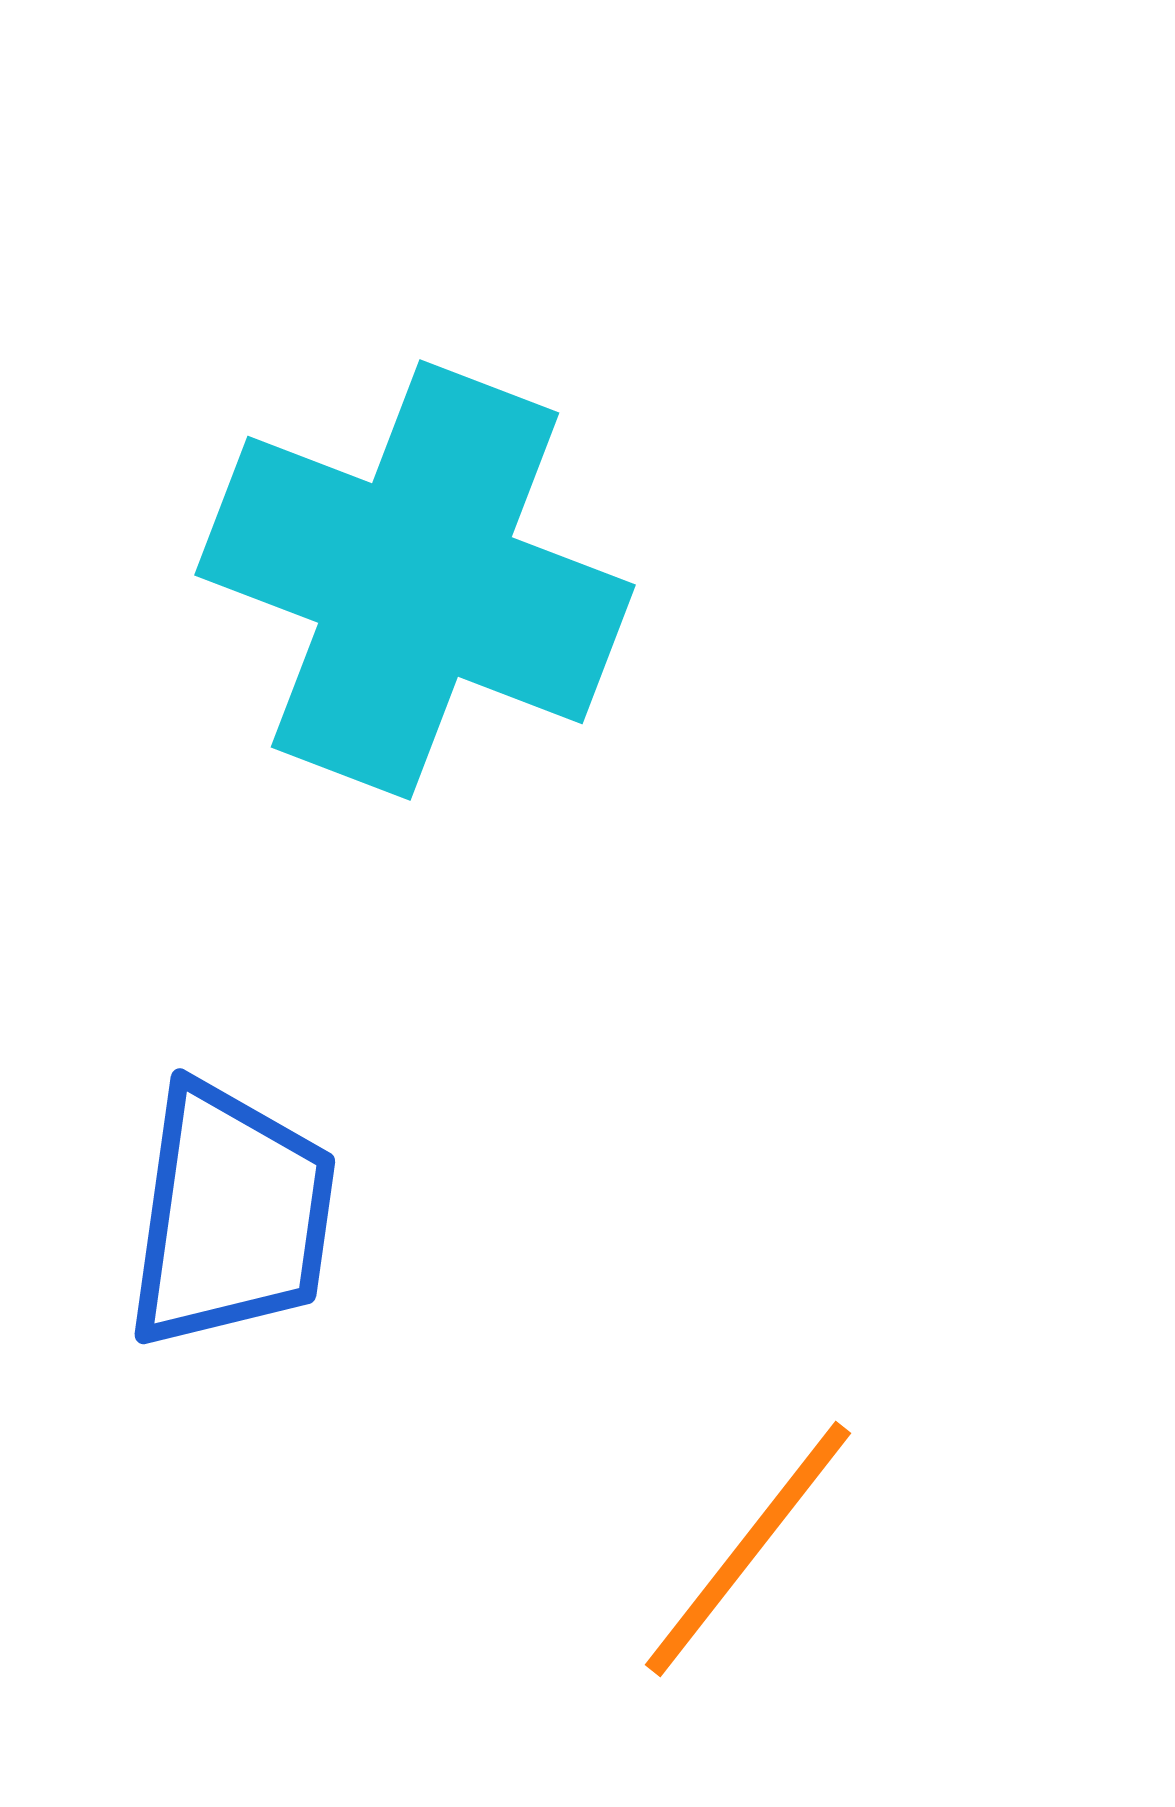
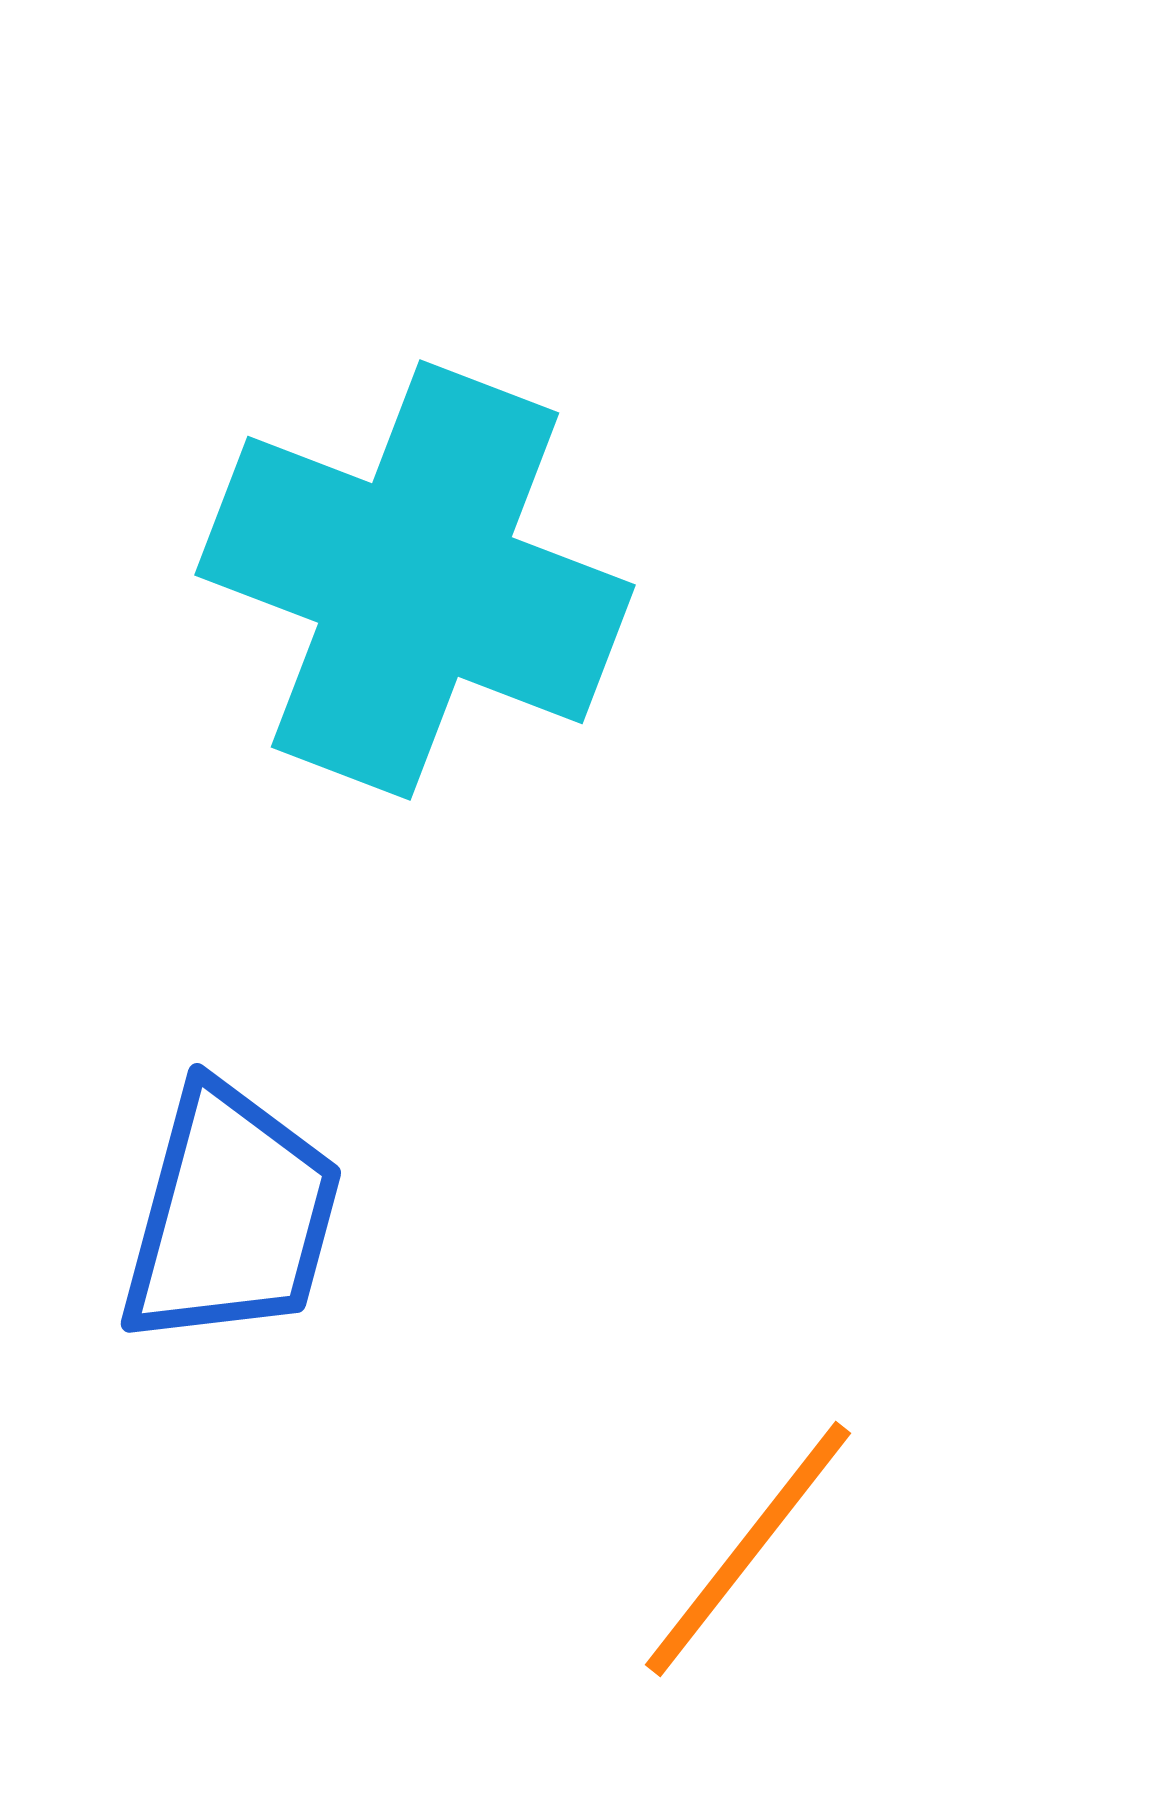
blue trapezoid: rotated 7 degrees clockwise
